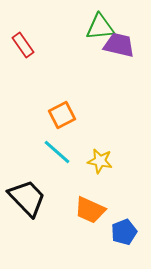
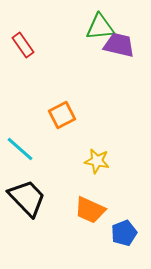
cyan line: moved 37 px left, 3 px up
yellow star: moved 3 px left
blue pentagon: moved 1 px down
